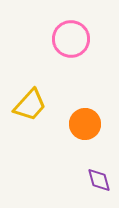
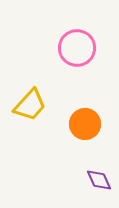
pink circle: moved 6 px right, 9 px down
purple diamond: rotated 8 degrees counterclockwise
